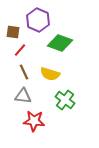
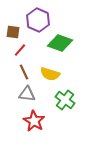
gray triangle: moved 4 px right, 2 px up
red star: rotated 25 degrees clockwise
